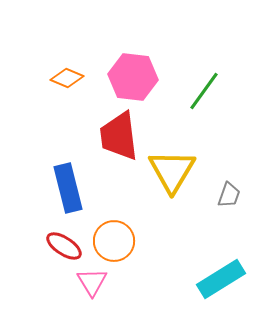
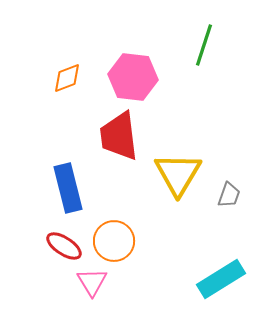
orange diamond: rotated 44 degrees counterclockwise
green line: moved 46 px up; rotated 18 degrees counterclockwise
yellow triangle: moved 6 px right, 3 px down
